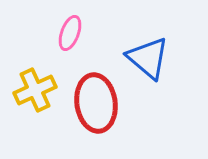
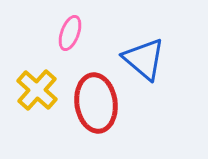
blue triangle: moved 4 px left, 1 px down
yellow cross: moved 2 px right; rotated 24 degrees counterclockwise
